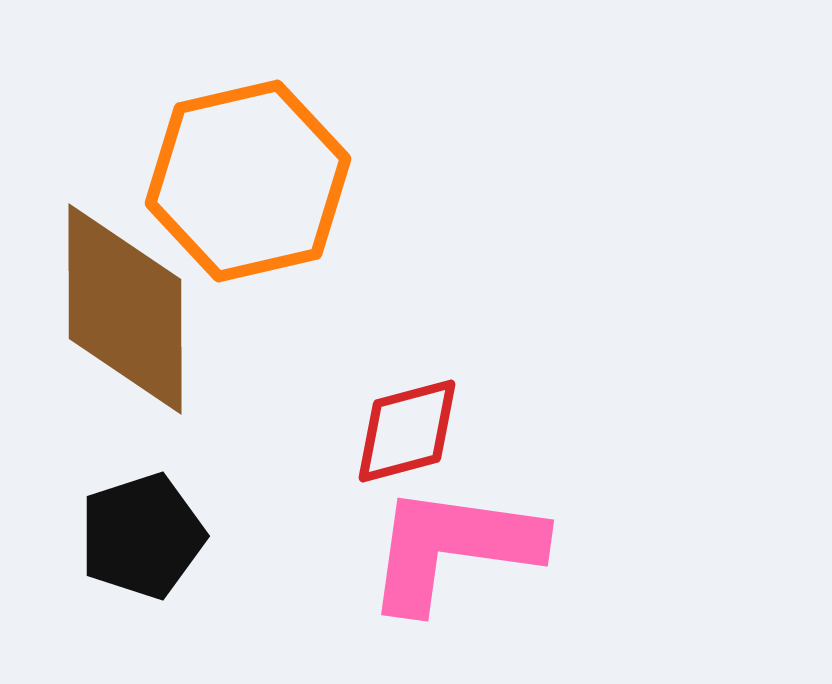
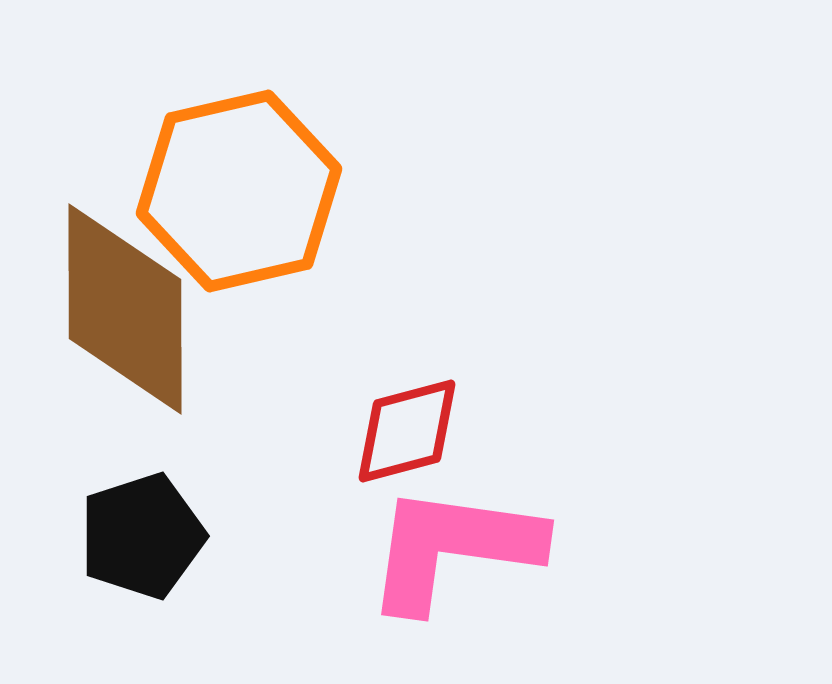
orange hexagon: moved 9 px left, 10 px down
